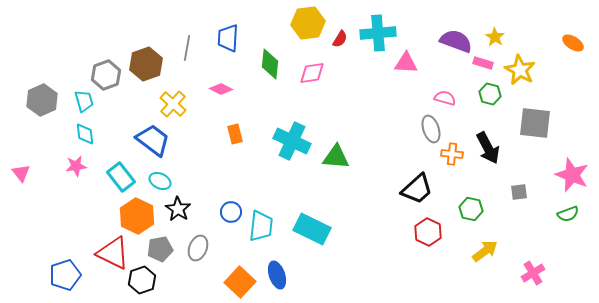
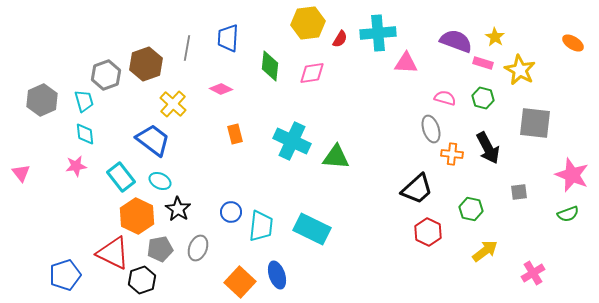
green diamond at (270, 64): moved 2 px down
green hexagon at (490, 94): moved 7 px left, 4 px down
